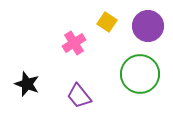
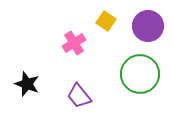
yellow square: moved 1 px left, 1 px up
